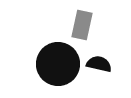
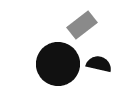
gray rectangle: rotated 40 degrees clockwise
